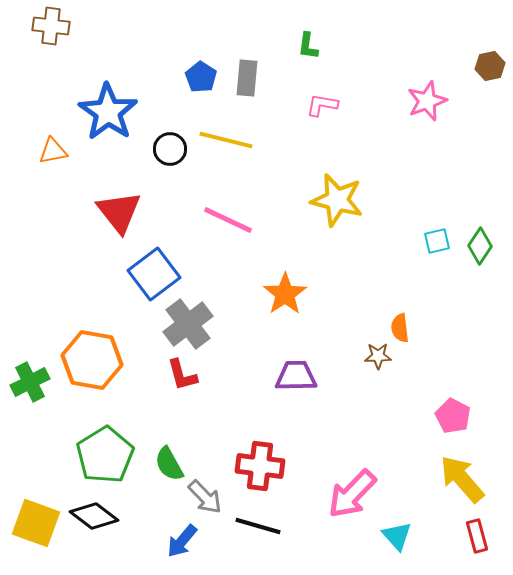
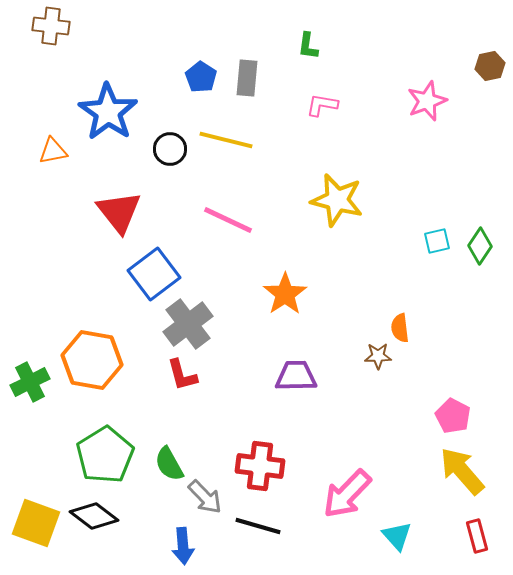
yellow arrow: moved 8 px up
pink arrow: moved 5 px left
blue arrow: moved 1 px right, 5 px down; rotated 45 degrees counterclockwise
